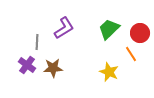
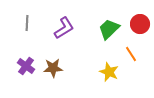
red circle: moved 9 px up
gray line: moved 10 px left, 19 px up
purple cross: moved 1 px left, 1 px down
